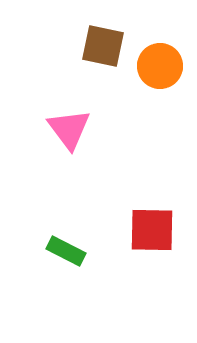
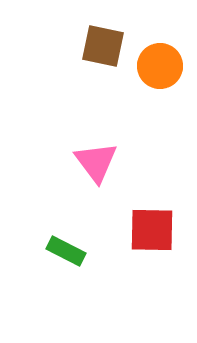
pink triangle: moved 27 px right, 33 px down
